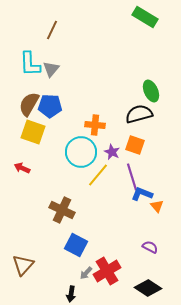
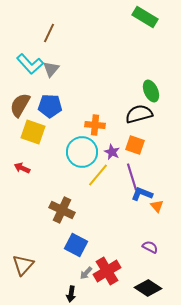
brown line: moved 3 px left, 3 px down
cyan L-shape: rotated 40 degrees counterclockwise
brown semicircle: moved 9 px left, 1 px down
cyan circle: moved 1 px right
